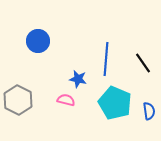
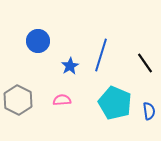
blue line: moved 5 px left, 4 px up; rotated 12 degrees clockwise
black line: moved 2 px right
blue star: moved 8 px left, 13 px up; rotated 30 degrees clockwise
pink semicircle: moved 4 px left; rotated 18 degrees counterclockwise
